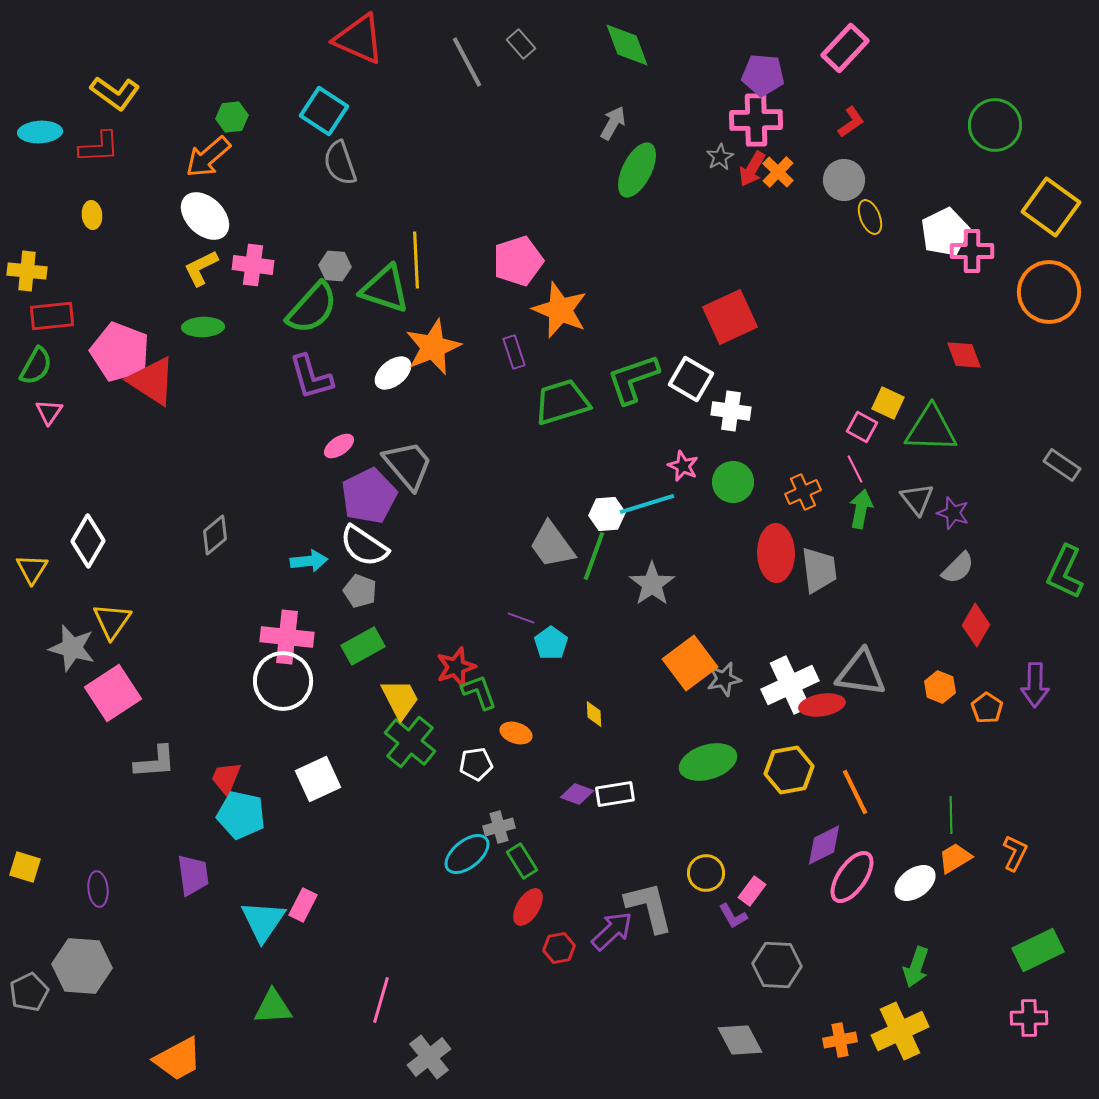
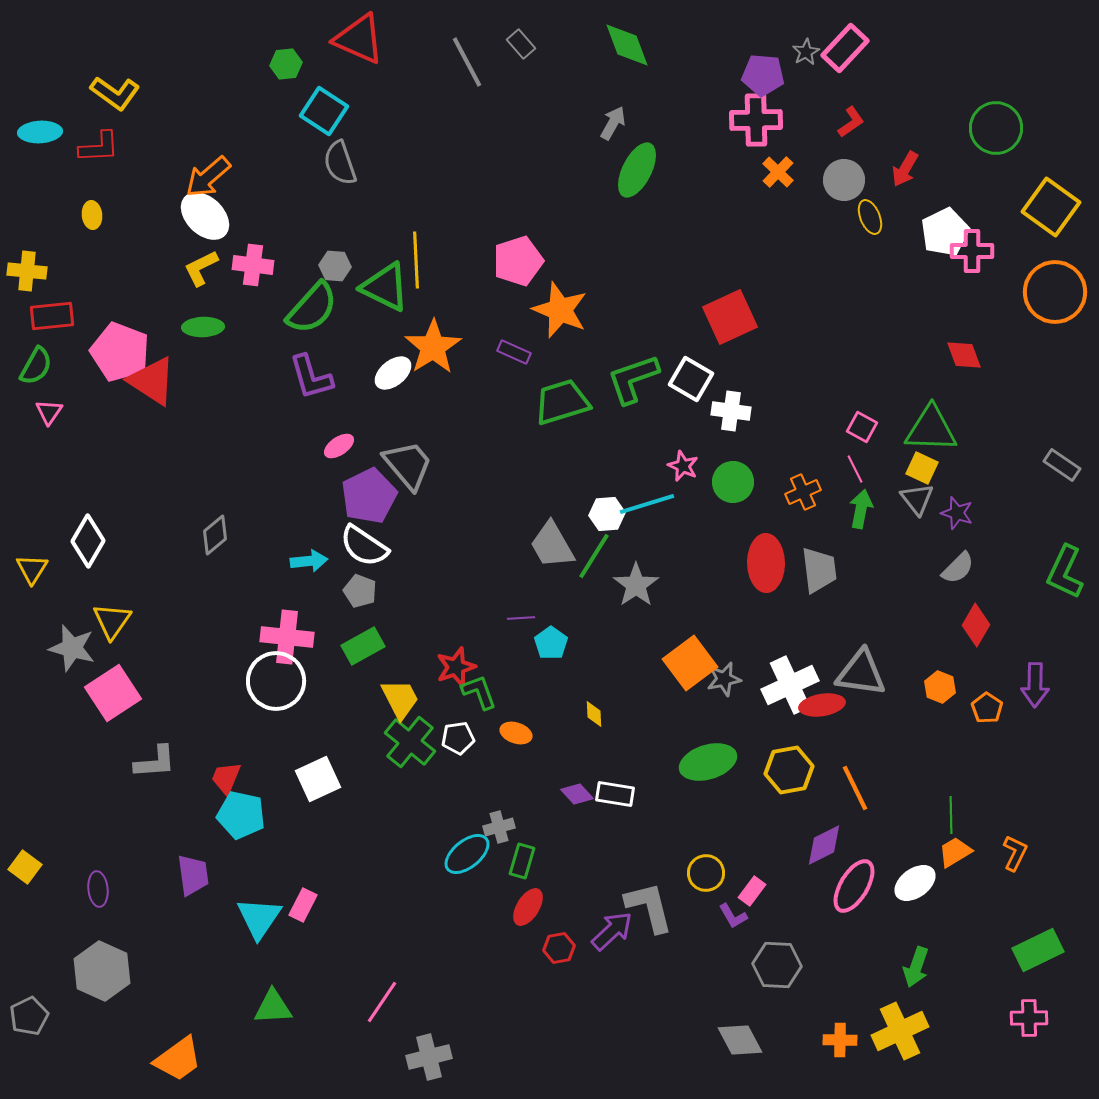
green hexagon at (232, 117): moved 54 px right, 53 px up
green circle at (995, 125): moved 1 px right, 3 px down
orange arrow at (208, 157): moved 20 px down
gray star at (720, 157): moved 86 px right, 105 px up
red arrow at (752, 169): moved 153 px right
green triangle at (385, 289): moved 2 px up; rotated 8 degrees clockwise
orange circle at (1049, 292): moved 6 px right
orange star at (433, 347): rotated 10 degrees counterclockwise
purple rectangle at (514, 352): rotated 48 degrees counterclockwise
yellow square at (888, 403): moved 34 px right, 65 px down
purple star at (953, 513): moved 4 px right
gray trapezoid at (552, 545): rotated 6 degrees clockwise
red ellipse at (776, 553): moved 10 px left, 10 px down
green line at (594, 556): rotated 12 degrees clockwise
gray star at (652, 584): moved 16 px left, 1 px down
purple line at (521, 618): rotated 24 degrees counterclockwise
white circle at (283, 681): moved 7 px left
white pentagon at (476, 764): moved 18 px left, 26 px up
orange line at (855, 792): moved 4 px up
purple diamond at (577, 794): rotated 28 degrees clockwise
white rectangle at (615, 794): rotated 18 degrees clockwise
orange trapezoid at (955, 858): moved 6 px up
green rectangle at (522, 861): rotated 48 degrees clockwise
yellow square at (25, 867): rotated 20 degrees clockwise
pink ellipse at (852, 877): moved 2 px right, 9 px down; rotated 4 degrees counterclockwise
cyan triangle at (263, 921): moved 4 px left, 3 px up
gray hexagon at (82, 966): moved 20 px right, 5 px down; rotated 20 degrees clockwise
gray pentagon at (29, 992): moved 24 px down
pink line at (381, 1000): moved 1 px right, 2 px down; rotated 18 degrees clockwise
orange cross at (840, 1040): rotated 12 degrees clockwise
gray cross at (429, 1057): rotated 24 degrees clockwise
orange trapezoid at (178, 1059): rotated 8 degrees counterclockwise
